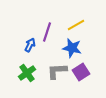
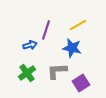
yellow line: moved 2 px right
purple line: moved 1 px left, 2 px up
blue arrow: rotated 48 degrees clockwise
purple square: moved 11 px down
